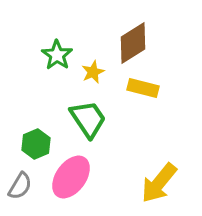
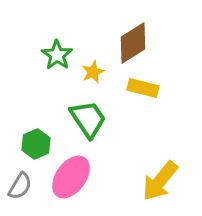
yellow arrow: moved 1 px right, 2 px up
